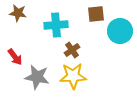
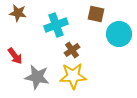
brown square: rotated 18 degrees clockwise
cyan cross: rotated 15 degrees counterclockwise
cyan circle: moved 1 px left, 3 px down
red arrow: moved 1 px up
